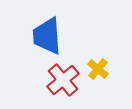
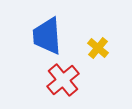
yellow cross: moved 21 px up
